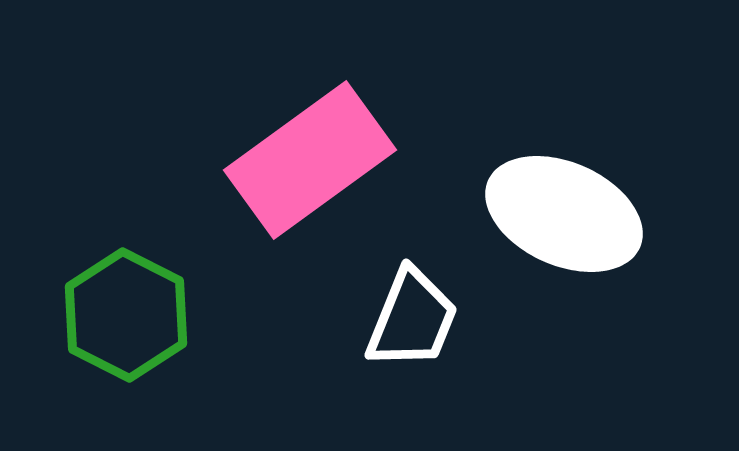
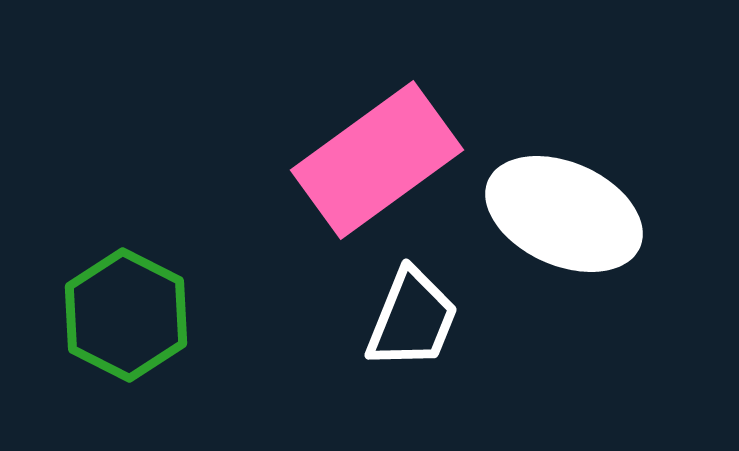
pink rectangle: moved 67 px right
